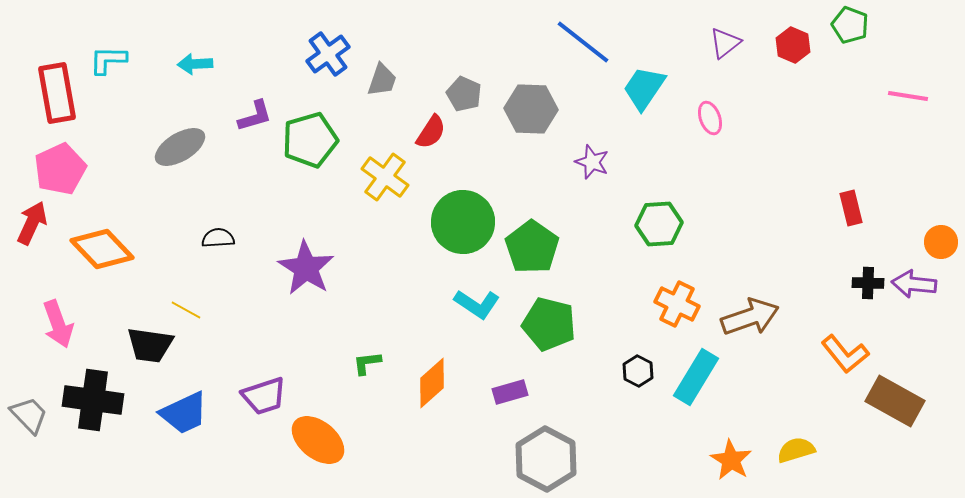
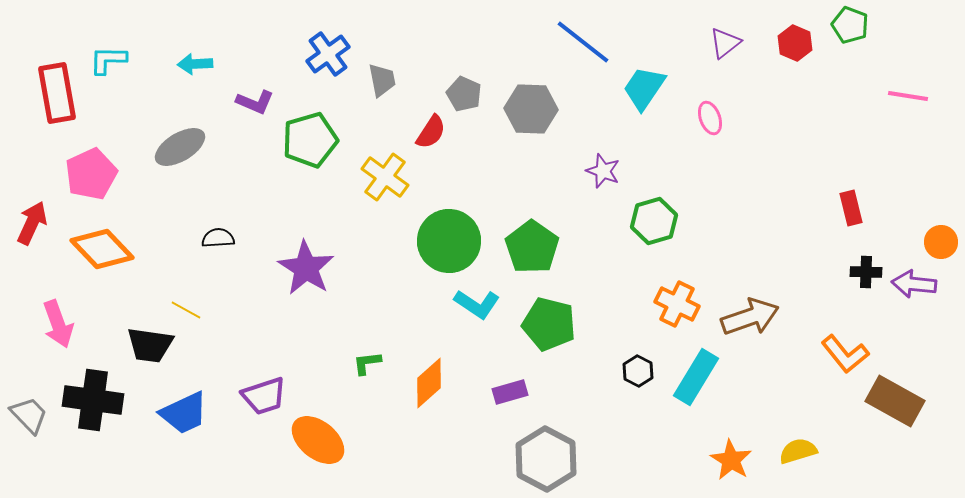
red hexagon at (793, 45): moved 2 px right, 2 px up
gray trapezoid at (382, 80): rotated 30 degrees counterclockwise
purple L-shape at (255, 116): moved 14 px up; rotated 39 degrees clockwise
purple star at (592, 162): moved 11 px right, 9 px down
pink pentagon at (60, 169): moved 31 px right, 5 px down
green circle at (463, 222): moved 14 px left, 19 px down
green hexagon at (659, 224): moved 5 px left, 3 px up; rotated 12 degrees counterclockwise
black cross at (868, 283): moved 2 px left, 11 px up
orange diamond at (432, 383): moved 3 px left
yellow semicircle at (796, 450): moved 2 px right, 1 px down
